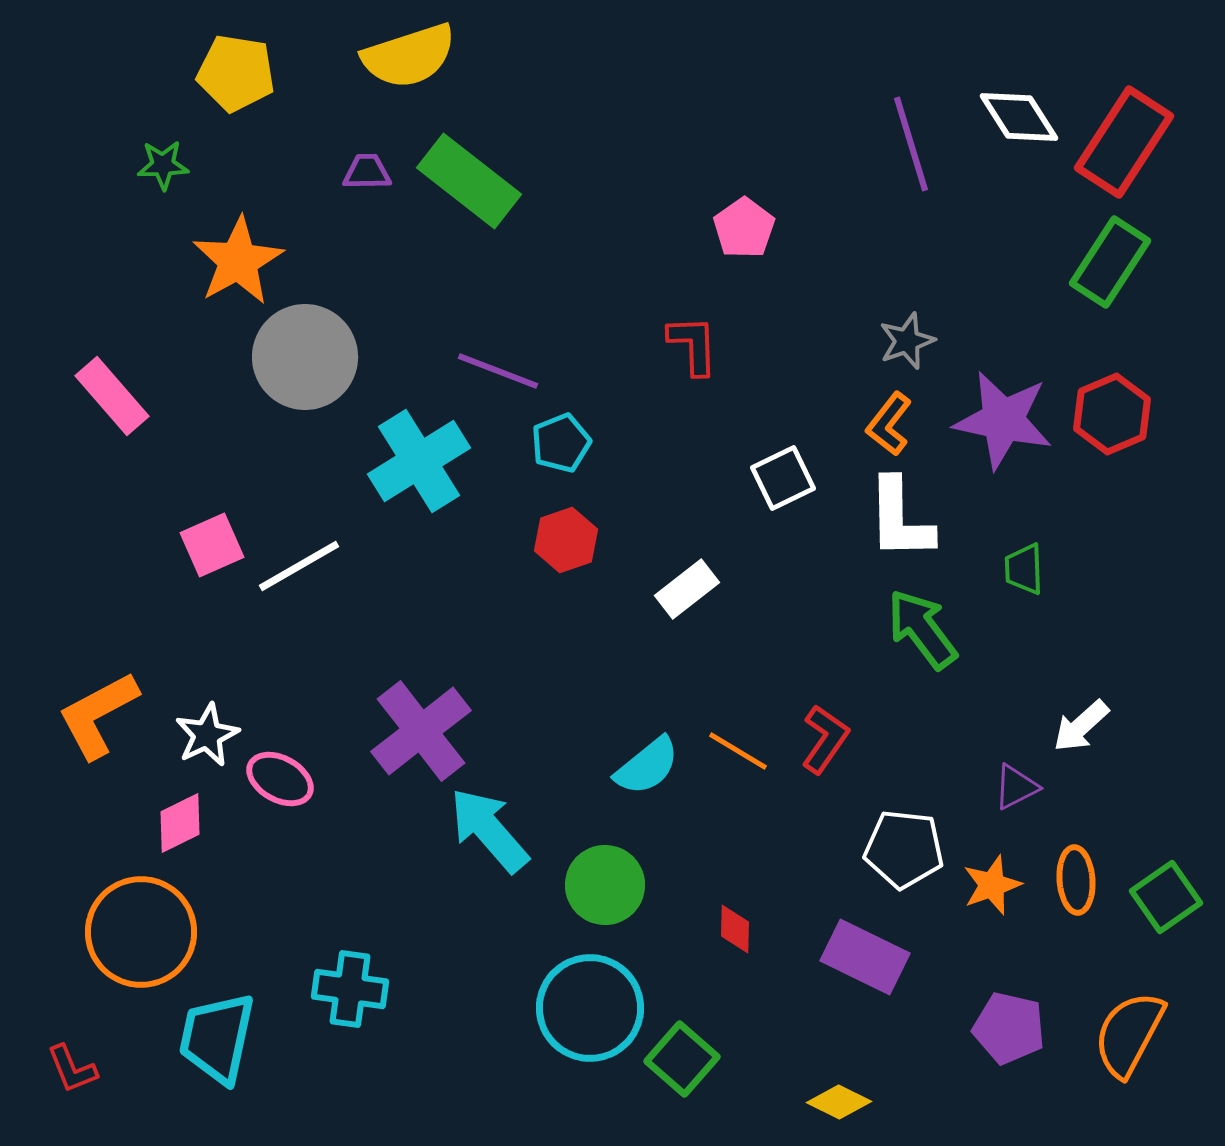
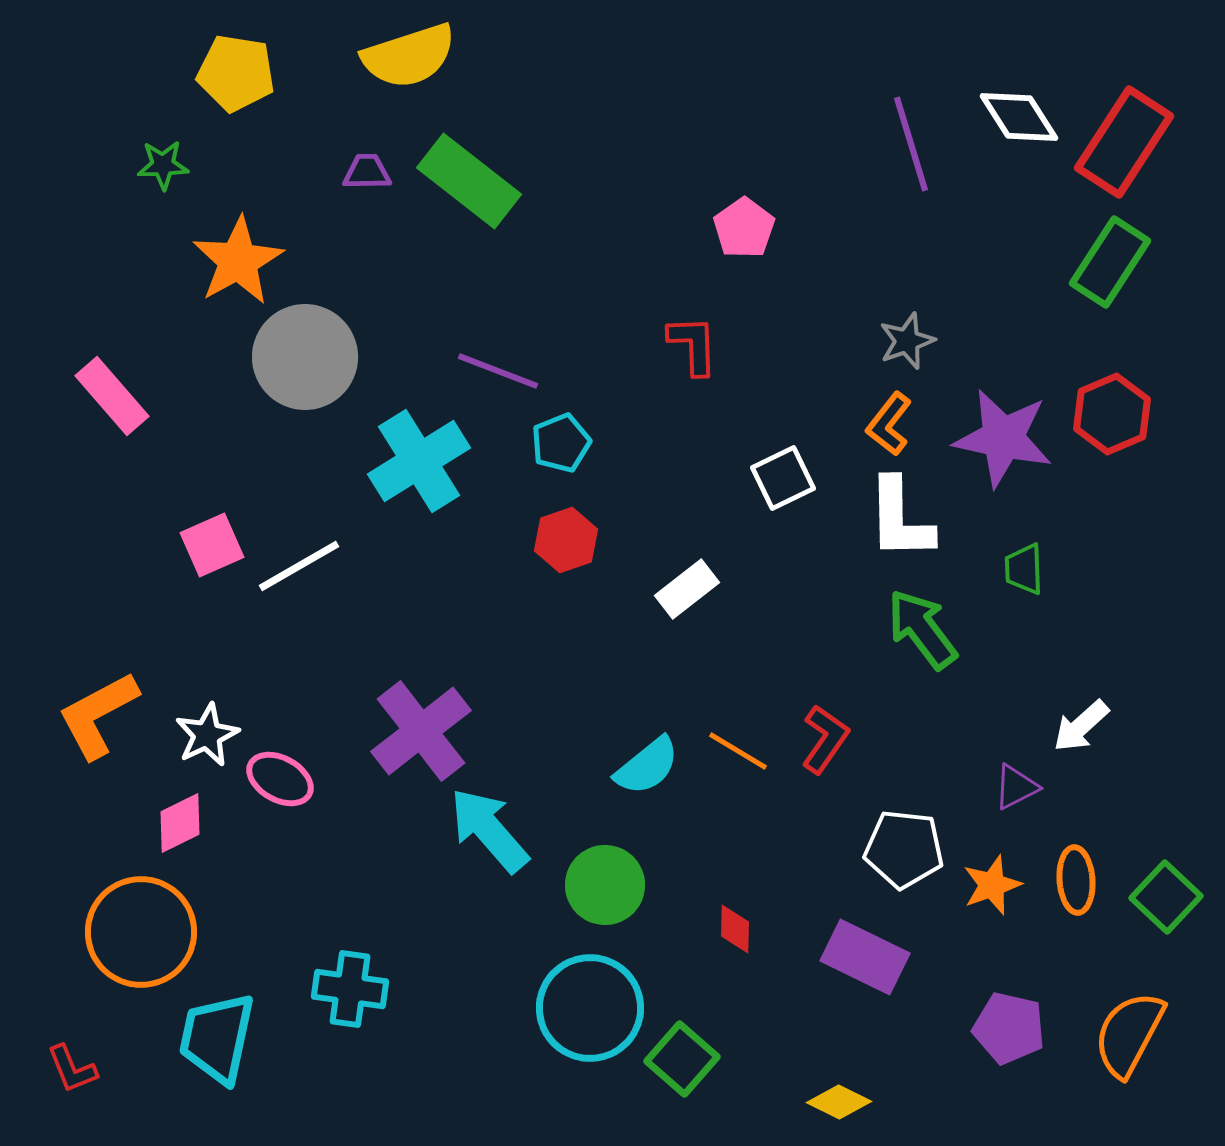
purple star at (1003, 420): moved 18 px down
green square at (1166, 897): rotated 12 degrees counterclockwise
